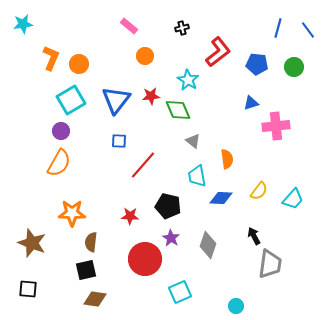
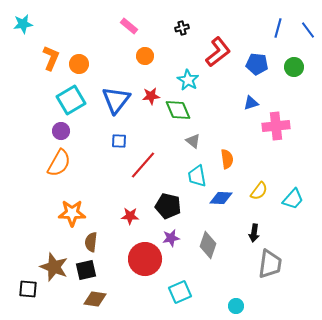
black arrow at (254, 236): moved 3 px up; rotated 144 degrees counterclockwise
purple star at (171, 238): rotated 30 degrees clockwise
brown star at (32, 243): moved 22 px right, 24 px down
